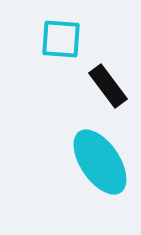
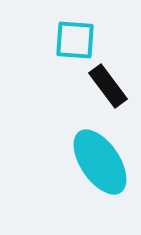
cyan square: moved 14 px right, 1 px down
